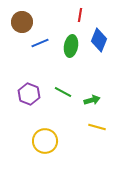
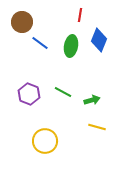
blue line: rotated 60 degrees clockwise
